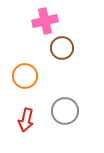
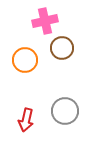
orange circle: moved 16 px up
